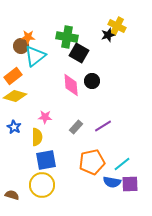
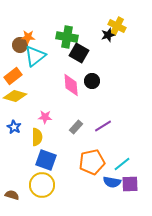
brown circle: moved 1 px left, 1 px up
blue square: rotated 30 degrees clockwise
